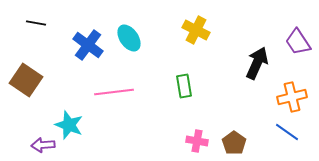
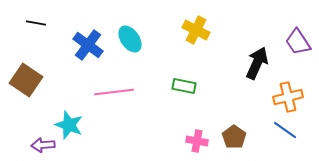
cyan ellipse: moved 1 px right, 1 px down
green rectangle: rotated 70 degrees counterclockwise
orange cross: moved 4 px left
blue line: moved 2 px left, 2 px up
brown pentagon: moved 6 px up
